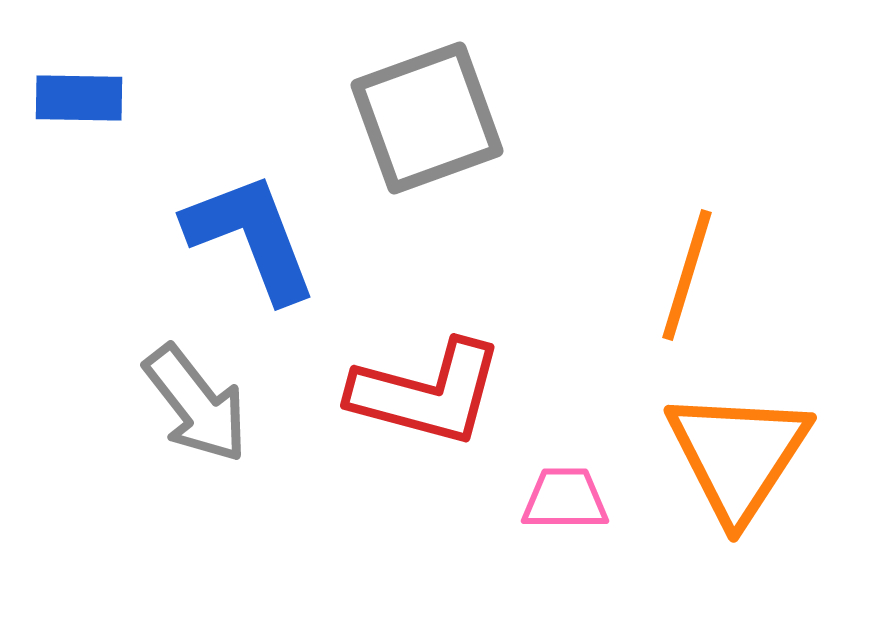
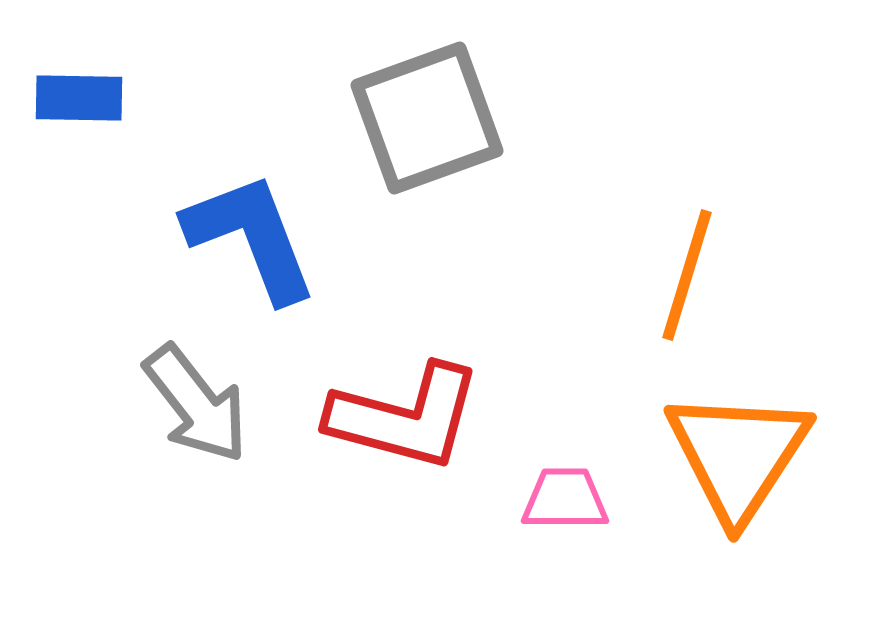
red L-shape: moved 22 px left, 24 px down
